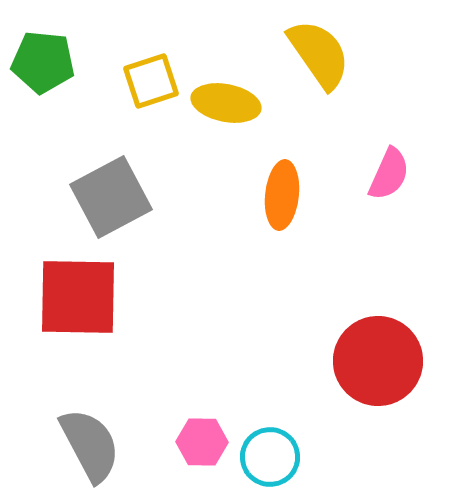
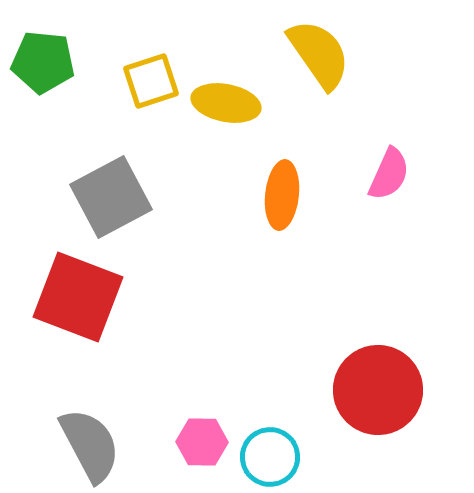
red square: rotated 20 degrees clockwise
red circle: moved 29 px down
